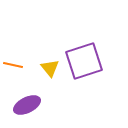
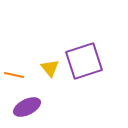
orange line: moved 1 px right, 10 px down
purple ellipse: moved 2 px down
